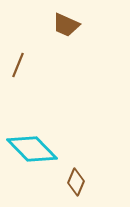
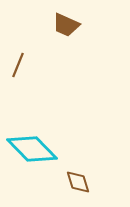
brown diamond: moved 2 px right; rotated 40 degrees counterclockwise
